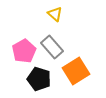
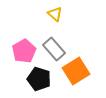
gray rectangle: moved 2 px right, 2 px down
